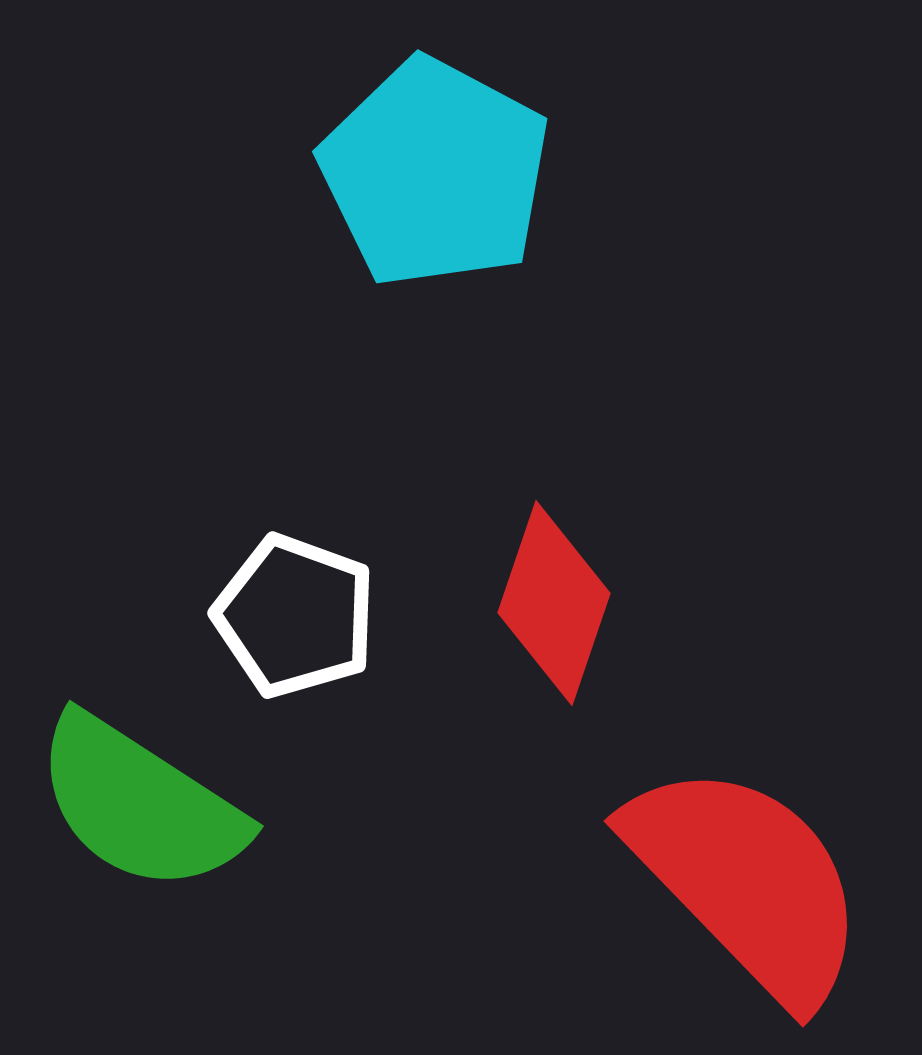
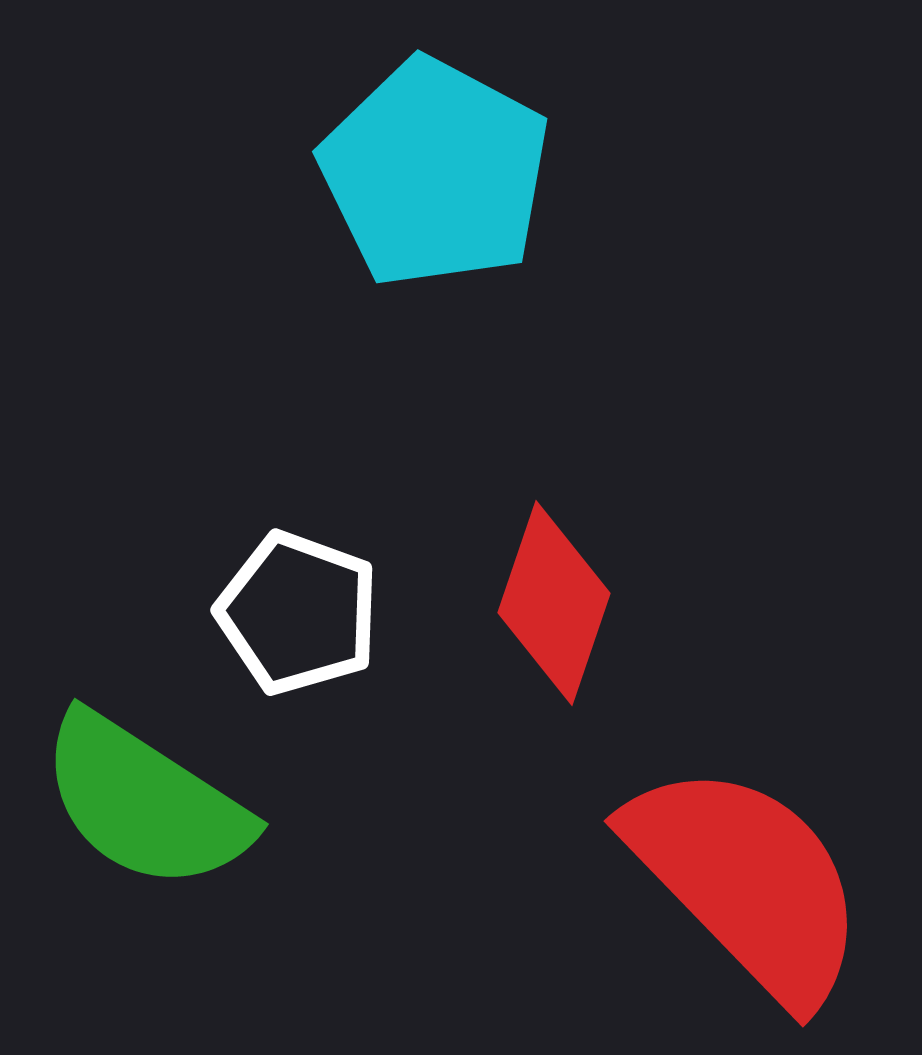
white pentagon: moved 3 px right, 3 px up
green semicircle: moved 5 px right, 2 px up
